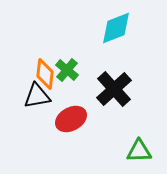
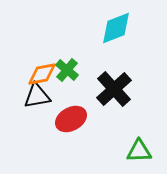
orange diamond: moved 3 px left; rotated 72 degrees clockwise
